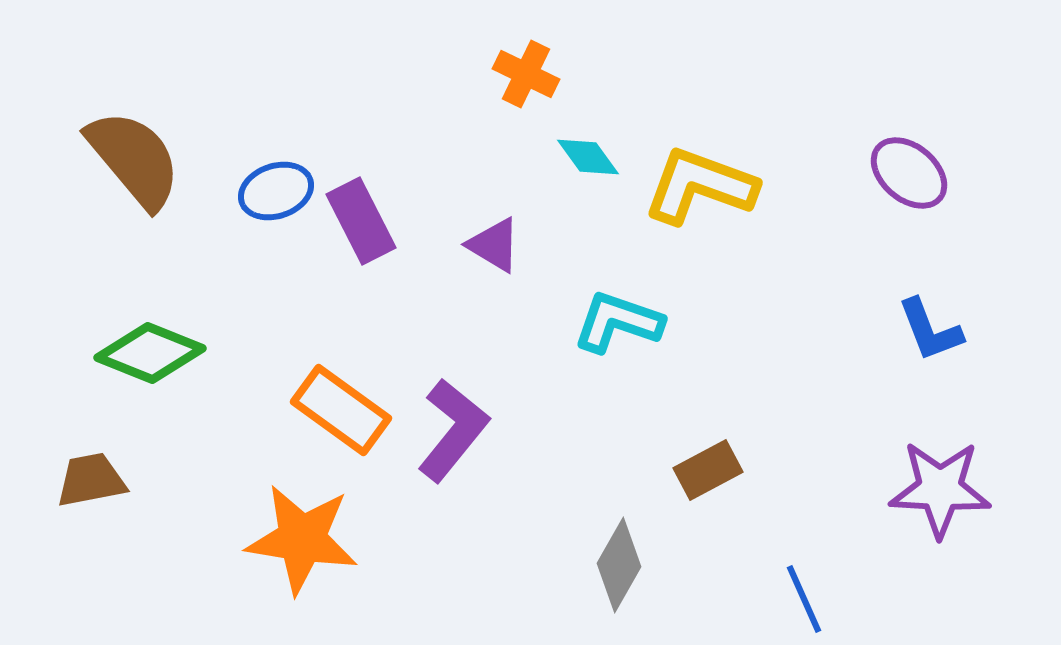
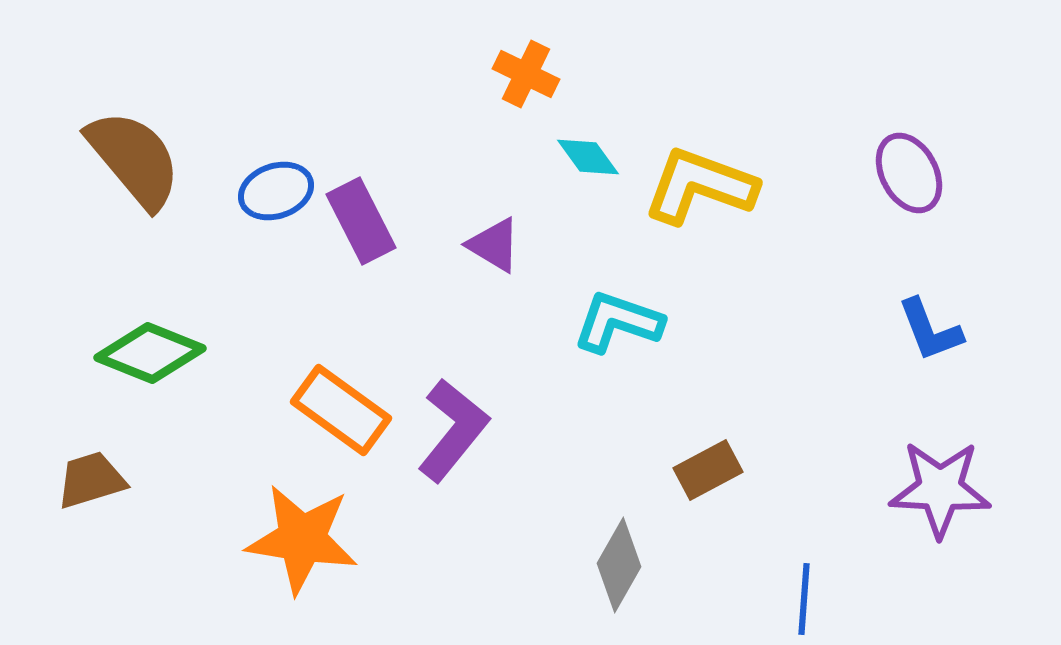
purple ellipse: rotated 22 degrees clockwise
brown trapezoid: rotated 6 degrees counterclockwise
blue line: rotated 28 degrees clockwise
